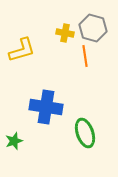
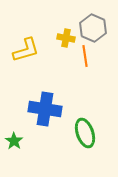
gray hexagon: rotated 8 degrees clockwise
yellow cross: moved 1 px right, 5 px down
yellow L-shape: moved 4 px right
blue cross: moved 1 px left, 2 px down
green star: rotated 18 degrees counterclockwise
